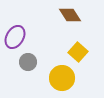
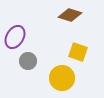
brown diamond: rotated 40 degrees counterclockwise
yellow square: rotated 24 degrees counterclockwise
gray circle: moved 1 px up
